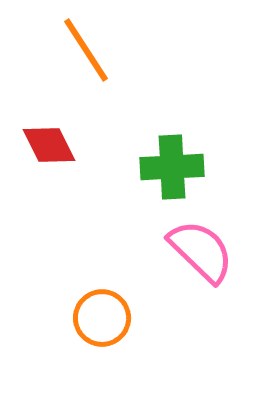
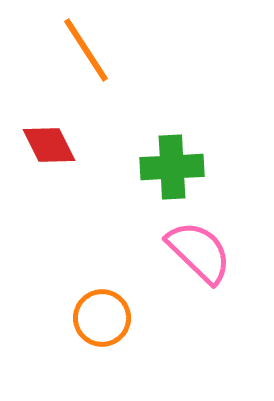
pink semicircle: moved 2 px left, 1 px down
